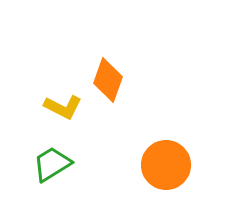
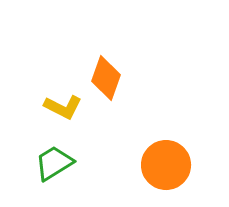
orange diamond: moved 2 px left, 2 px up
green trapezoid: moved 2 px right, 1 px up
